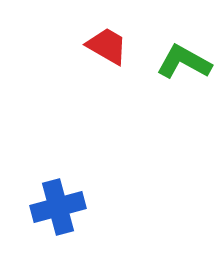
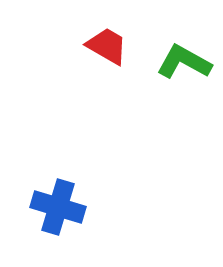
blue cross: rotated 32 degrees clockwise
